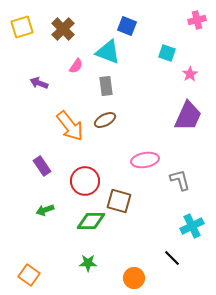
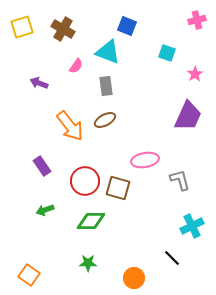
brown cross: rotated 15 degrees counterclockwise
pink star: moved 5 px right
brown square: moved 1 px left, 13 px up
